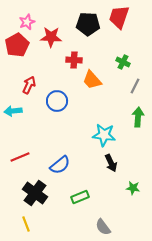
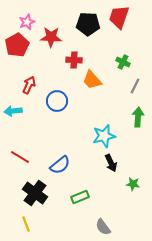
cyan star: moved 1 px down; rotated 20 degrees counterclockwise
red line: rotated 54 degrees clockwise
green star: moved 4 px up
